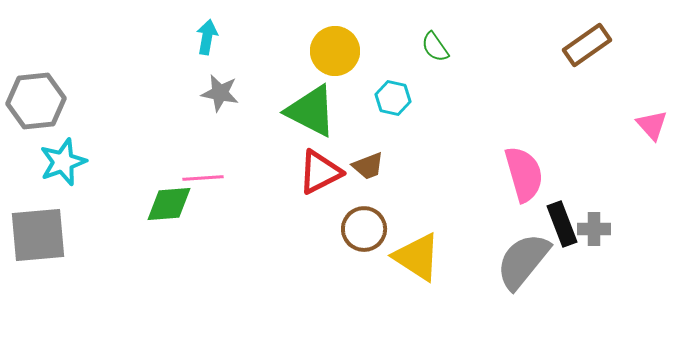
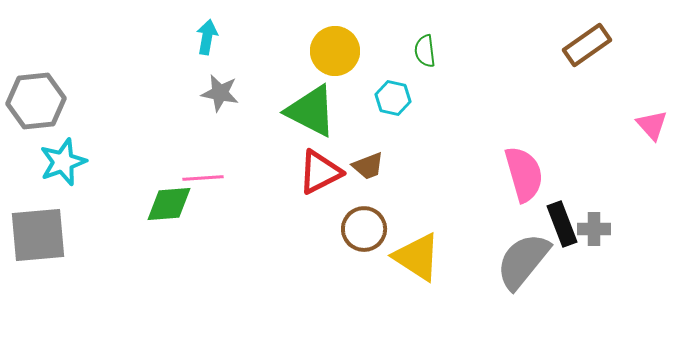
green semicircle: moved 10 px left, 4 px down; rotated 28 degrees clockwise
